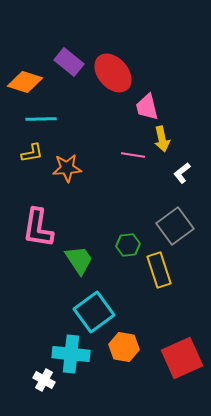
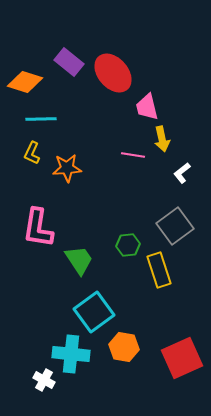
yellow L-shape: rotated 125 degrees clockwise
